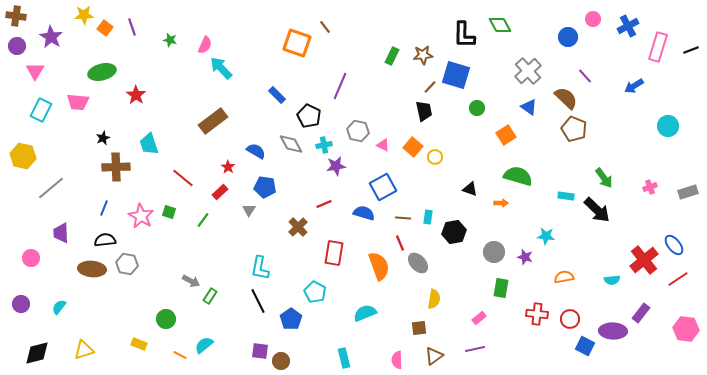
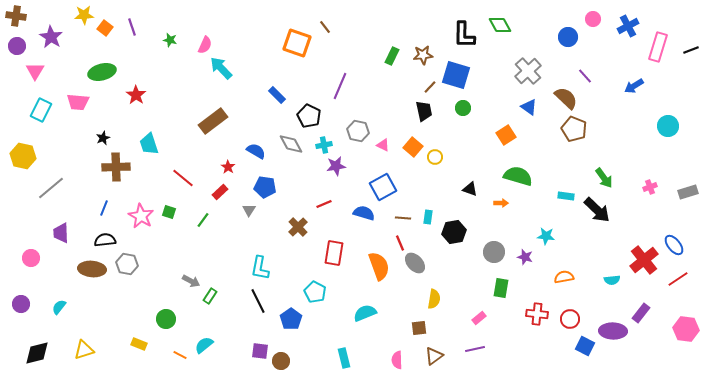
green circle at (477, 108): moved 14 px left
gray ellipse at (418, 263): moved 3 px left
